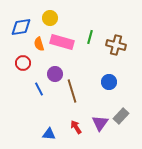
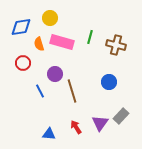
blue line: moved 1 px right, 2 px down
